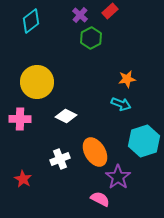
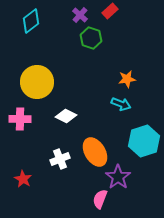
green hexagon: rotated 15 degrees counterclockwise
pink semicircle: rotated 96 degrees counterclockwise
